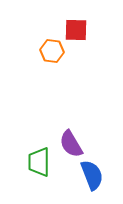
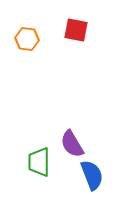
red square: rotated 10 degrees clockwise
orange hexagon: moved 25 px left, 12 px up
purple semicircle: moved 1 px right
